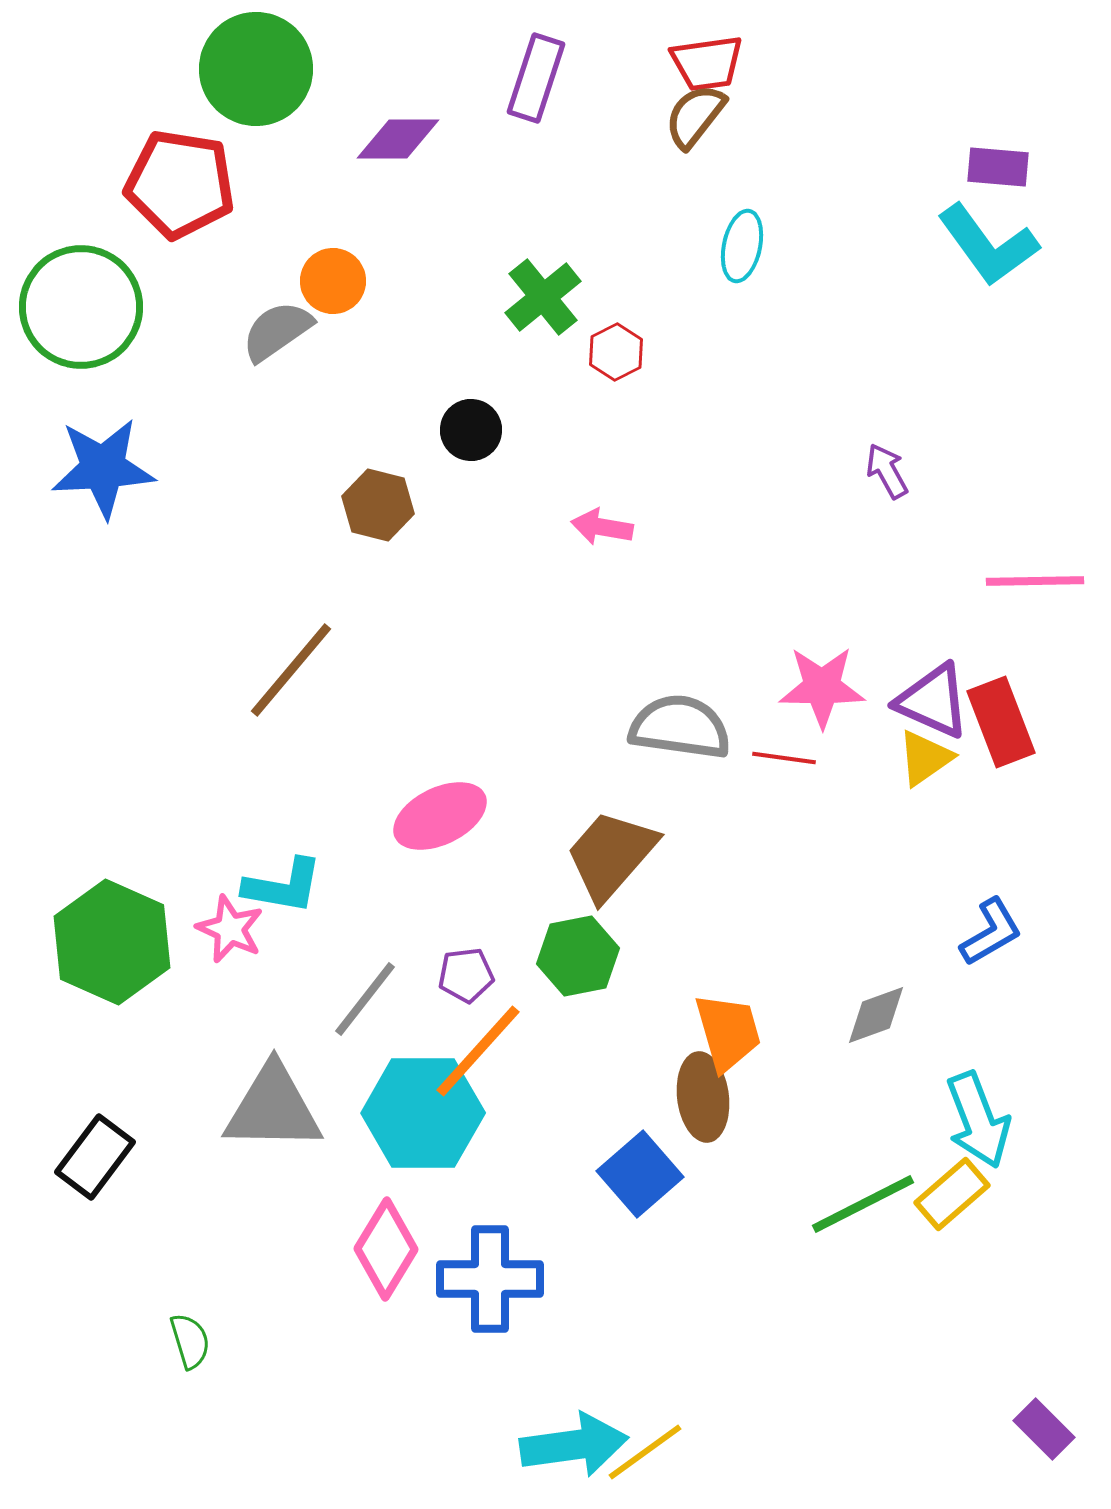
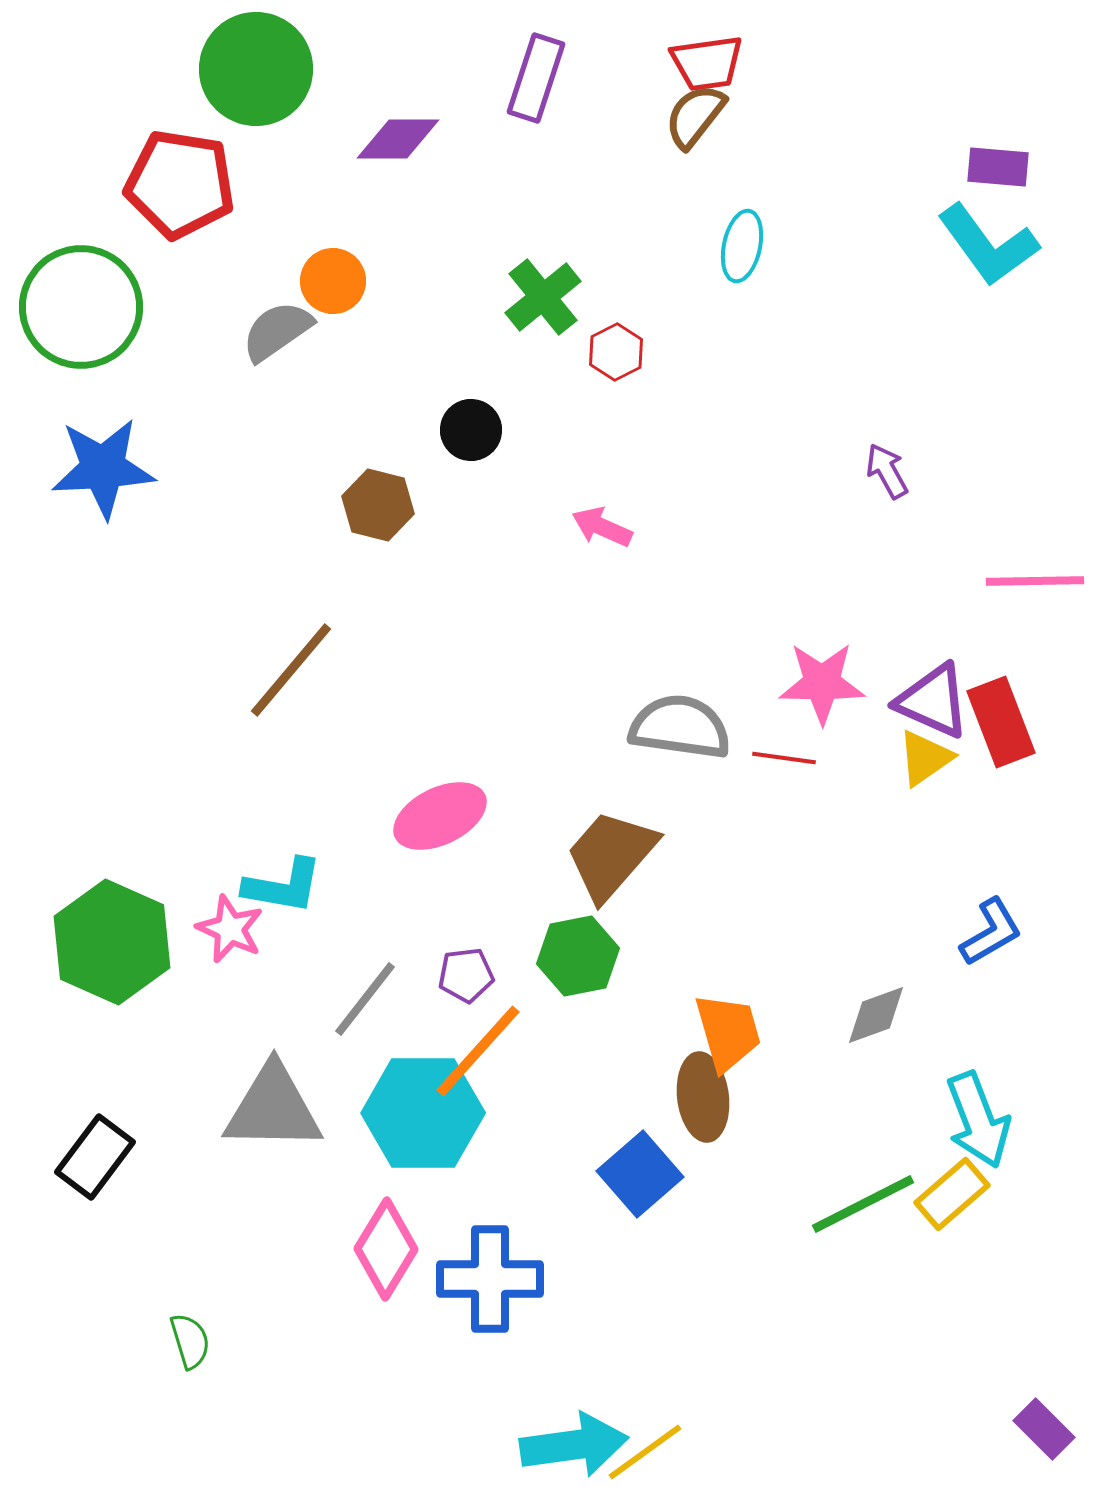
pink arrow at (602, 527): rotated 14 degrees clockwise
pink star at (822, 687): moved 4 px up
